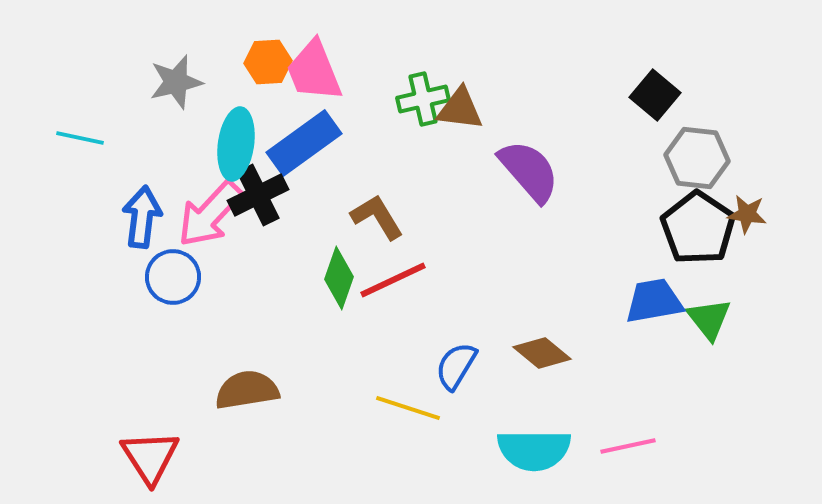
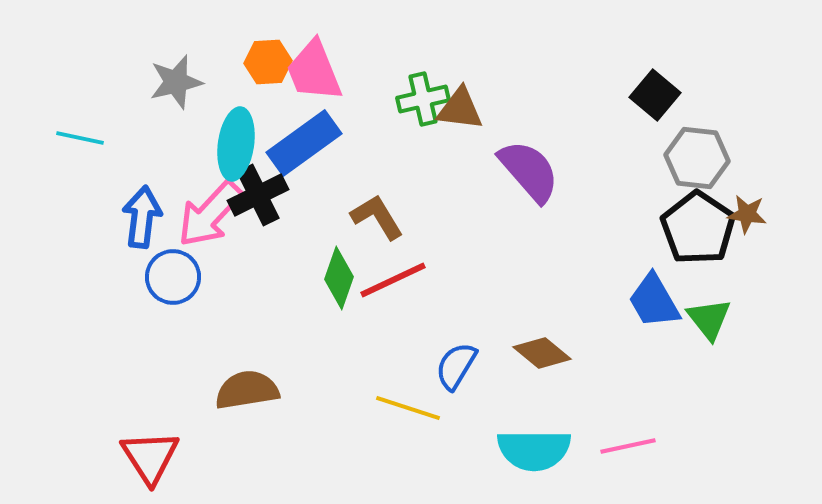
blue trapezoid: rotated 110 degrees counterclockwise
